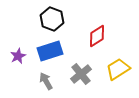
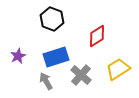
blue rectangle: moved 6 px right, 6 px down
gray cross: moved 1 px down; rotated 10 degrees counterclockwise
